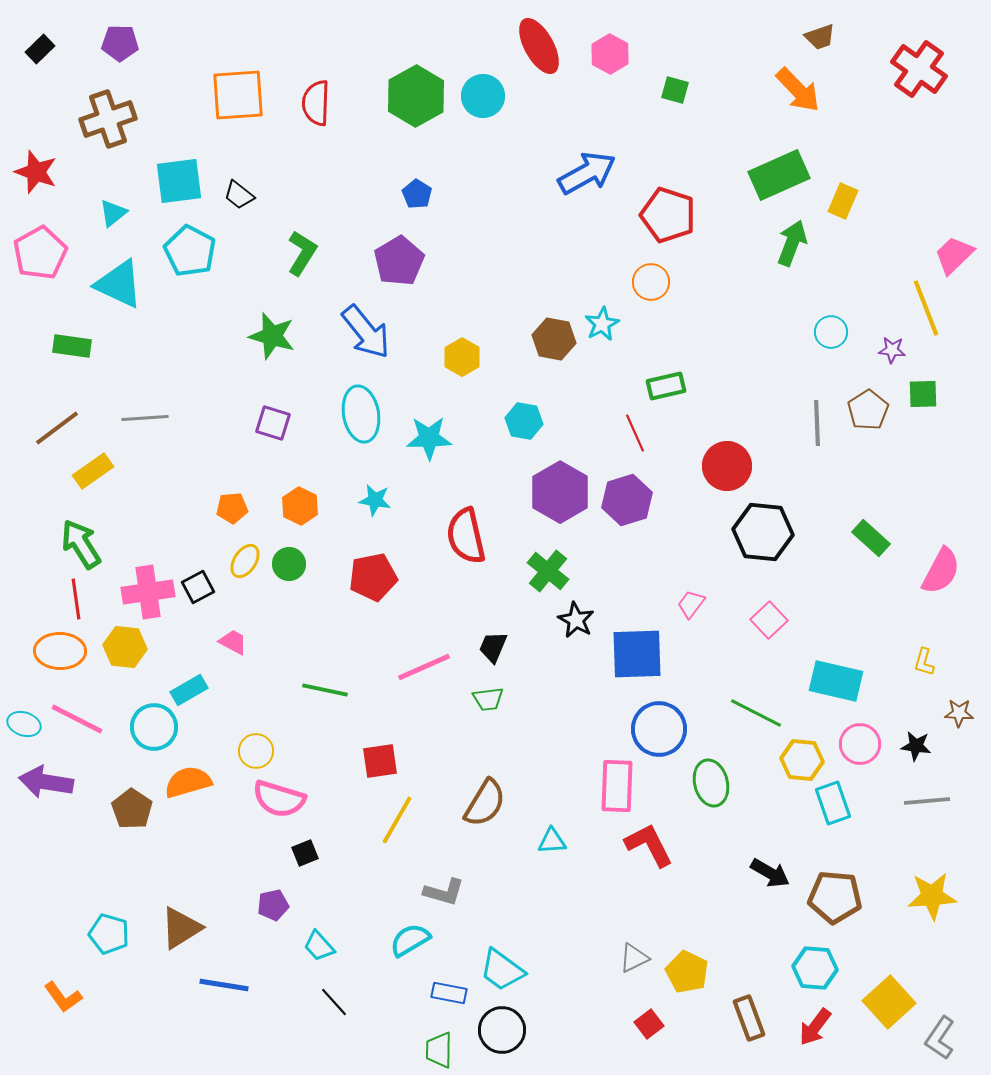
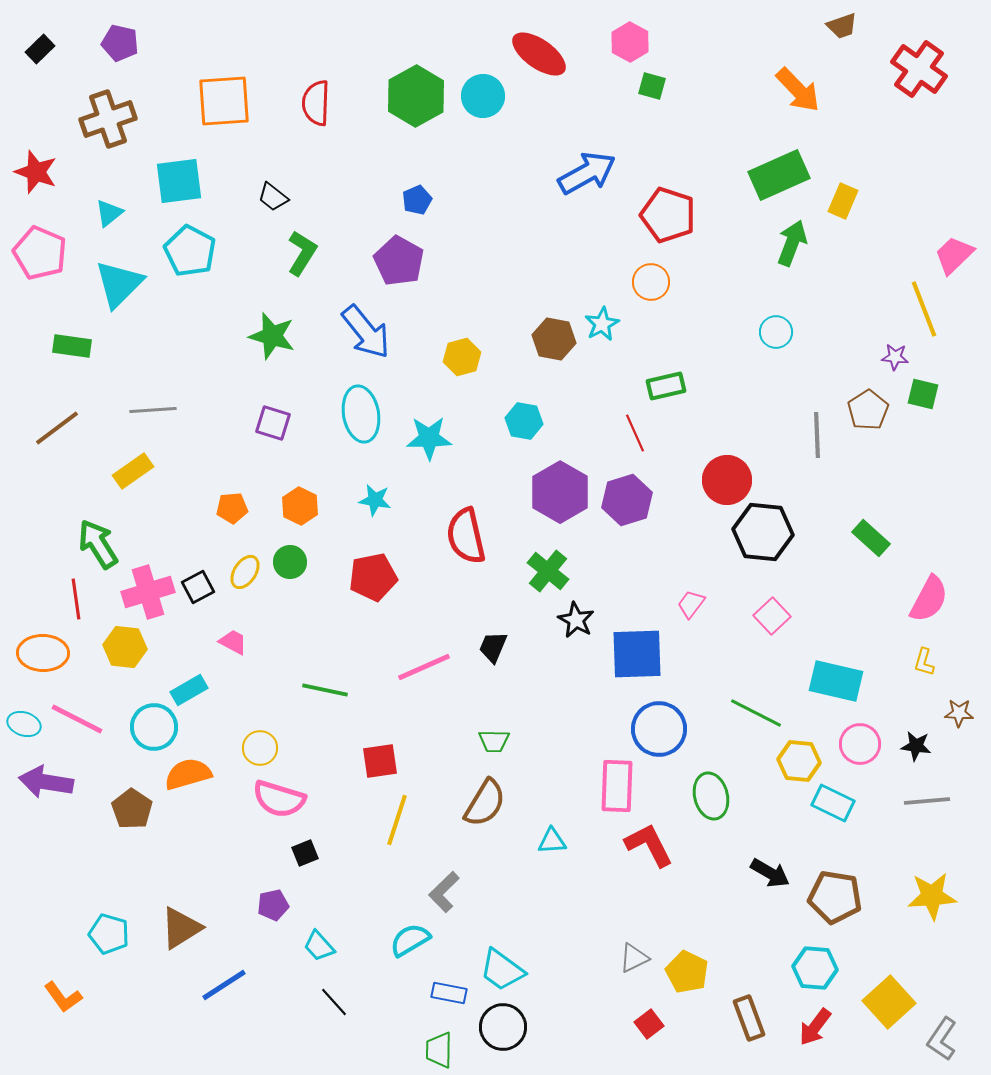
brown trapezoid at (820, 37): moved 22 px right, 11 px up
purple pentagon at (120, 43): rotated 12 degrees clockwise
red ellipse at (539, 46): moved 8 px down; rotated 26 degrees counterclockwise
pink hexagon at (610, 54): moved 20 px right, 12 px up
green square at (675, 90): moved 23 px left, 4 px up
orange square at (238, 95): moved 14 px left, 6 px down
blue pentagon at (417, 194): moved 6 px down; rotated 16 degrees clockwise
black trapezoid at (239, 195): moved 34 px right, 2 px down
cyan triangle at (113, 213): moved 4 px left
pink pentagon at (40, 253): rotated 20 degrees counterclockwise
purple pentagon at (399, 261): rotated 12 degrees counterclockwise
cyan triangle at (119, 284): rotated 50 degrees clockwise
yellow line at (926, 308): moved 2 px left, 1 px down
cyan circle at (831, 332): moved 55 px left
purple star at (892, 350): moved 3 px right, 7 px down
yellow hexagon at (462, 357): rotated 15 degrees clockwise
green square at (923, 394): rotated 16 degrees clockwise
gray line at (145, 418): moved 8 px right, 8 px up
gray line at (817, 423): moved 12 px down
red circle at (727, 466): moved 14 px down
yellow rectangle at (93, 471): moved 40 px right
green arrow at (81, 544): moved 17 px right
yellow ellipse at (245, 561): moved 11 px down
green circle at (289, 564): moved 1 px right, 2 px up
pink semicircle at (941, 571): moved 12 px left, 28 px down
pink cross at (148, 592): rotated 9 degrees counterclockwise
pink square at (769, 620): moved 3 px right, 4 px up
orange ellipse at (60, 651): moved 17 px left, 2 px down
green trapezoid at (488, 699): moved 6 px right, 42 px down; rotated 8 degrees clockwise
yellow circle at (256, 751): moved 4 px right, 3 px up
yellow hexagon at (802, 760): moved 3 px left, 1 px down
orange semicircle at (188, 782): moved 8 px up
green ellipse at (711, 783): moved 13 px down
cyan rectangle at (833, 803): rotated 45 degrees counterclockwise
yellow line at (397, 820): rotated 12 degrees counterclockwise
gray L-shape at (444, 892): rotated 120 degrees clockwise
brown pentagon at (835, 897): rotated 4 degrees clockwise
blue line at (224, 985): rotated 42 degrees counterclockwise
black circle at (502, 1030): moved 1 px right, 3 px up
gray L-shape at (940, 1038): moved 2 px right, 1 px down
